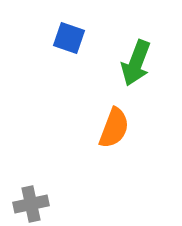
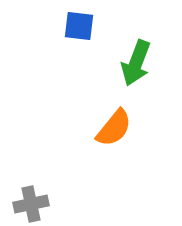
blue square: moved 10 px right, 12 px up; rotated 12 degrees counterclockwise
orange semicircle: rotated 18 degrees clockwise
